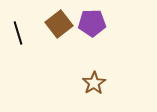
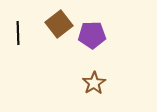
purple pentagon: moved 12 px down
black line: rotated 15 degrees clockwise
